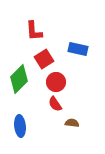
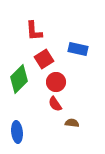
blue ellipse: moved 3 px left, 6 px down
